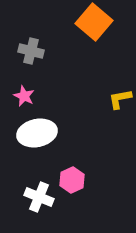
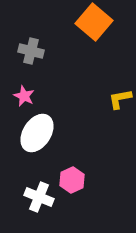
white ellipse: rotated 45 degrees counterclockwise
